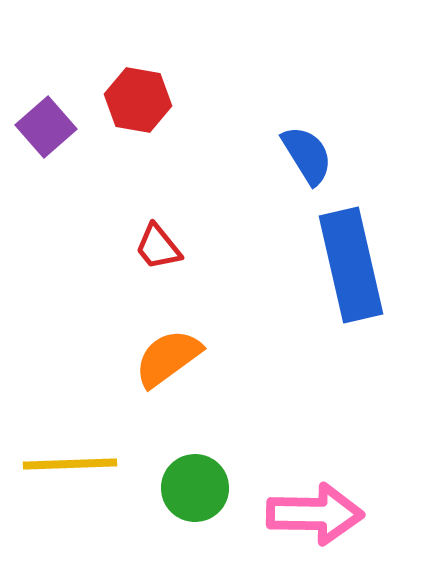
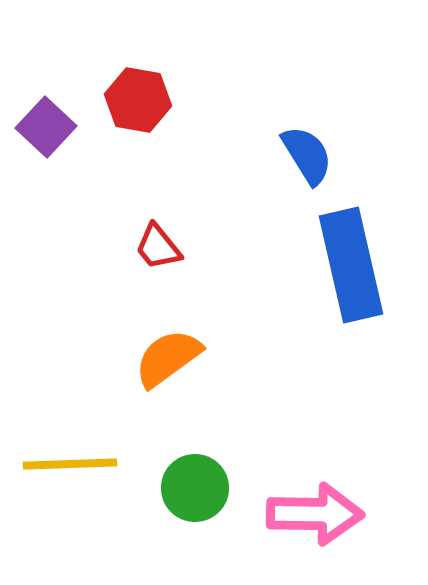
purple square: rotated 6 degrees counterclockwise
